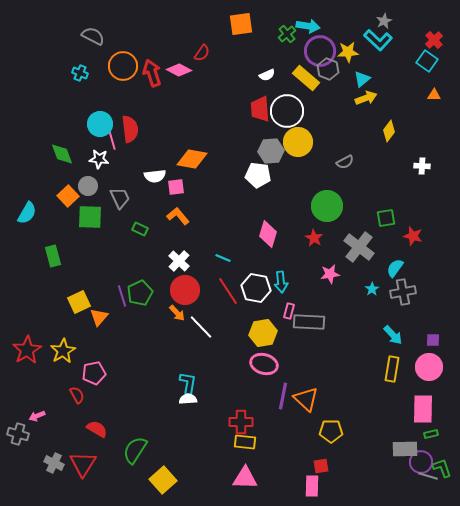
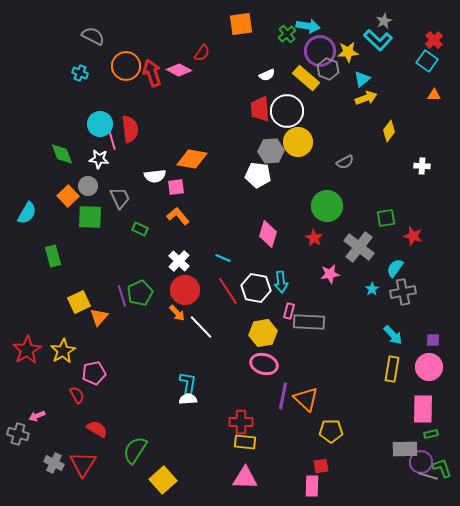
orange circle at (123, 66): moved 3 px right
